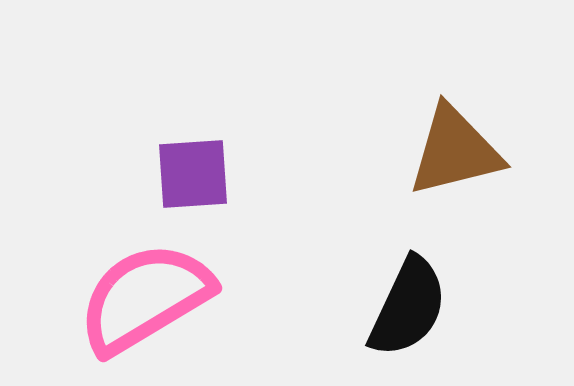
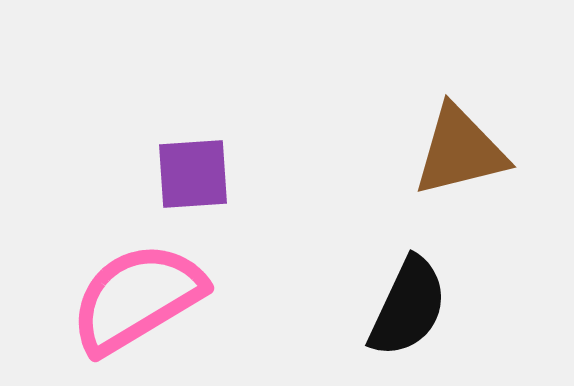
brown triangle: moved 5 px right
pink semicircle: moved 8 px left
